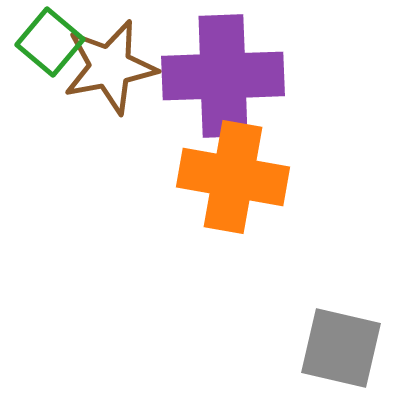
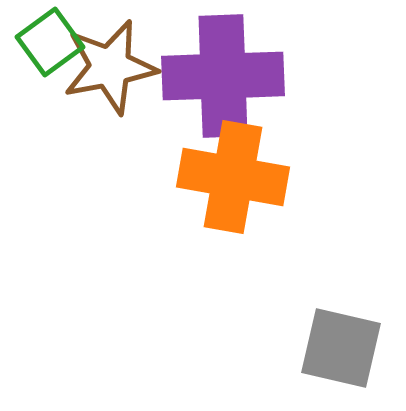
green square: rotated 14 degrees clockwise
